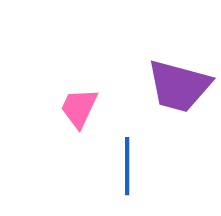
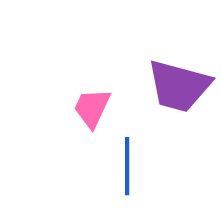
pink trapezoid: moved 13 px right
